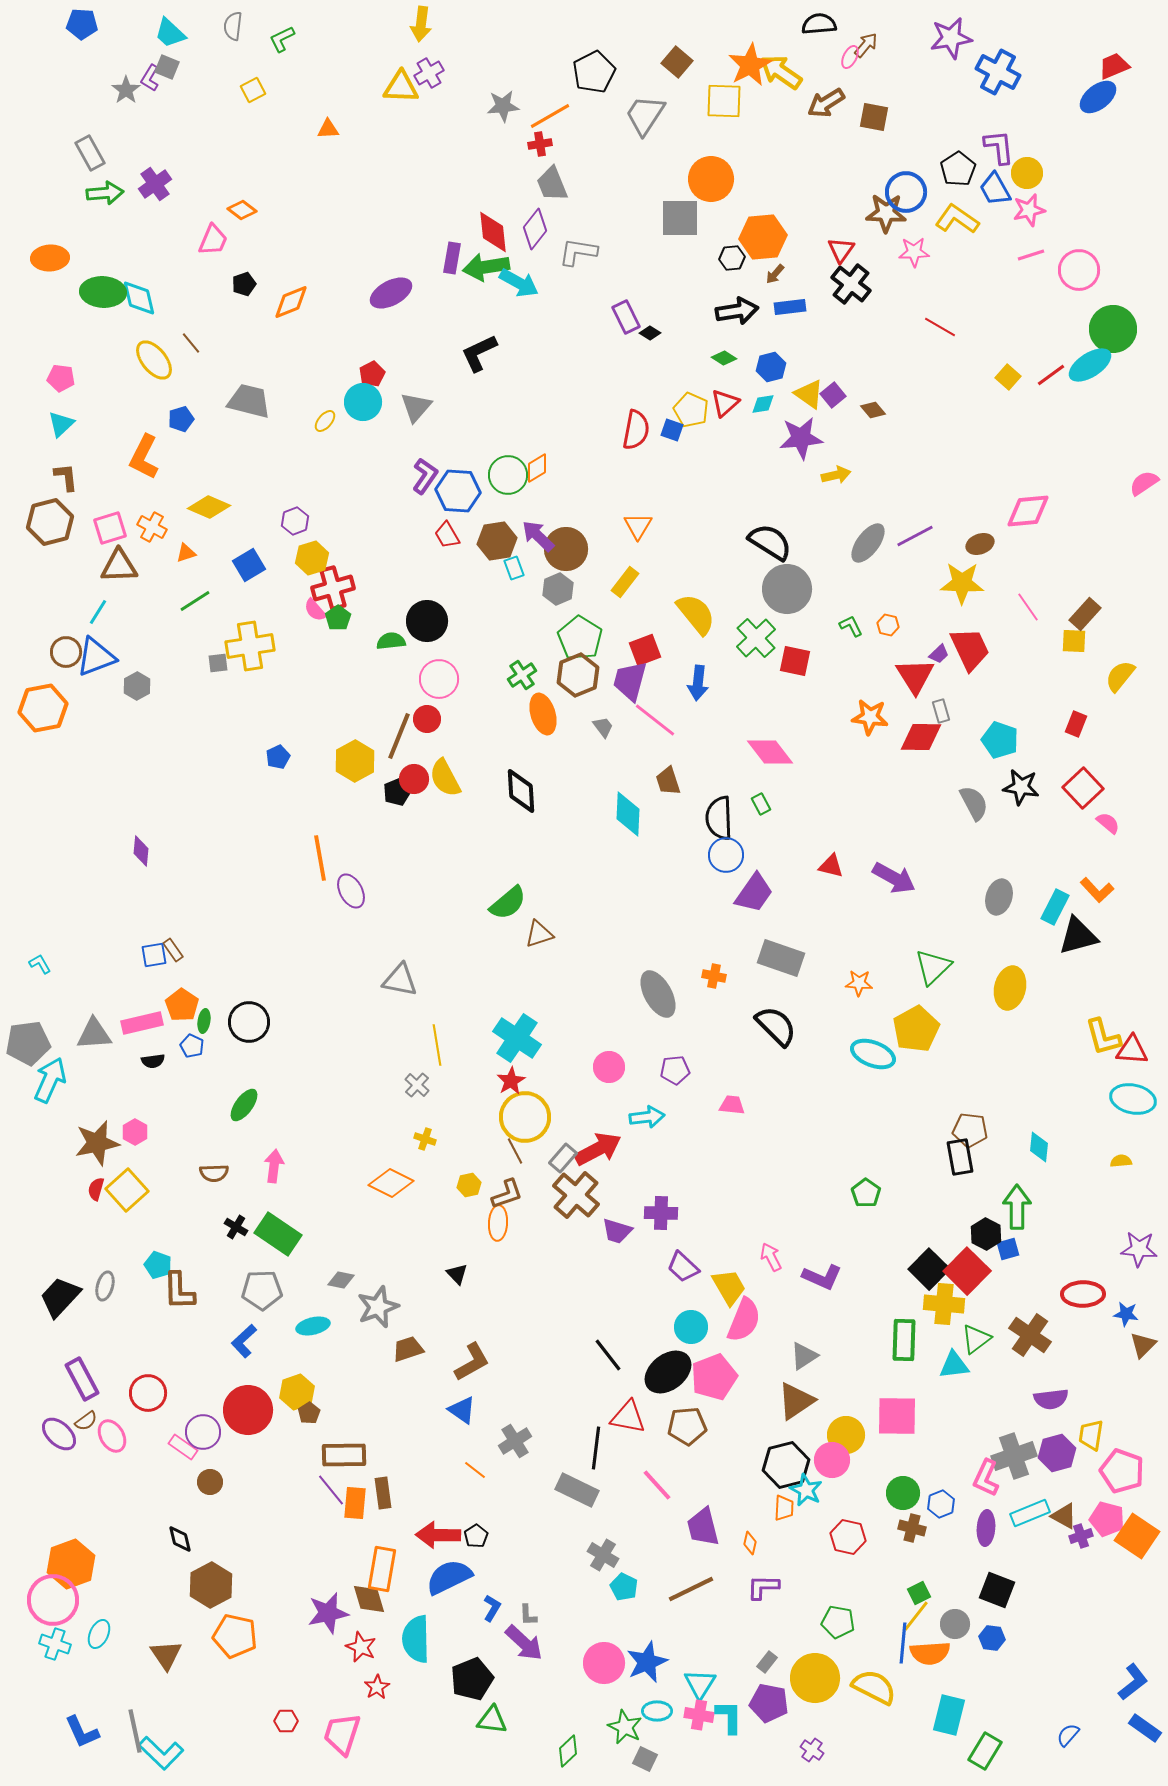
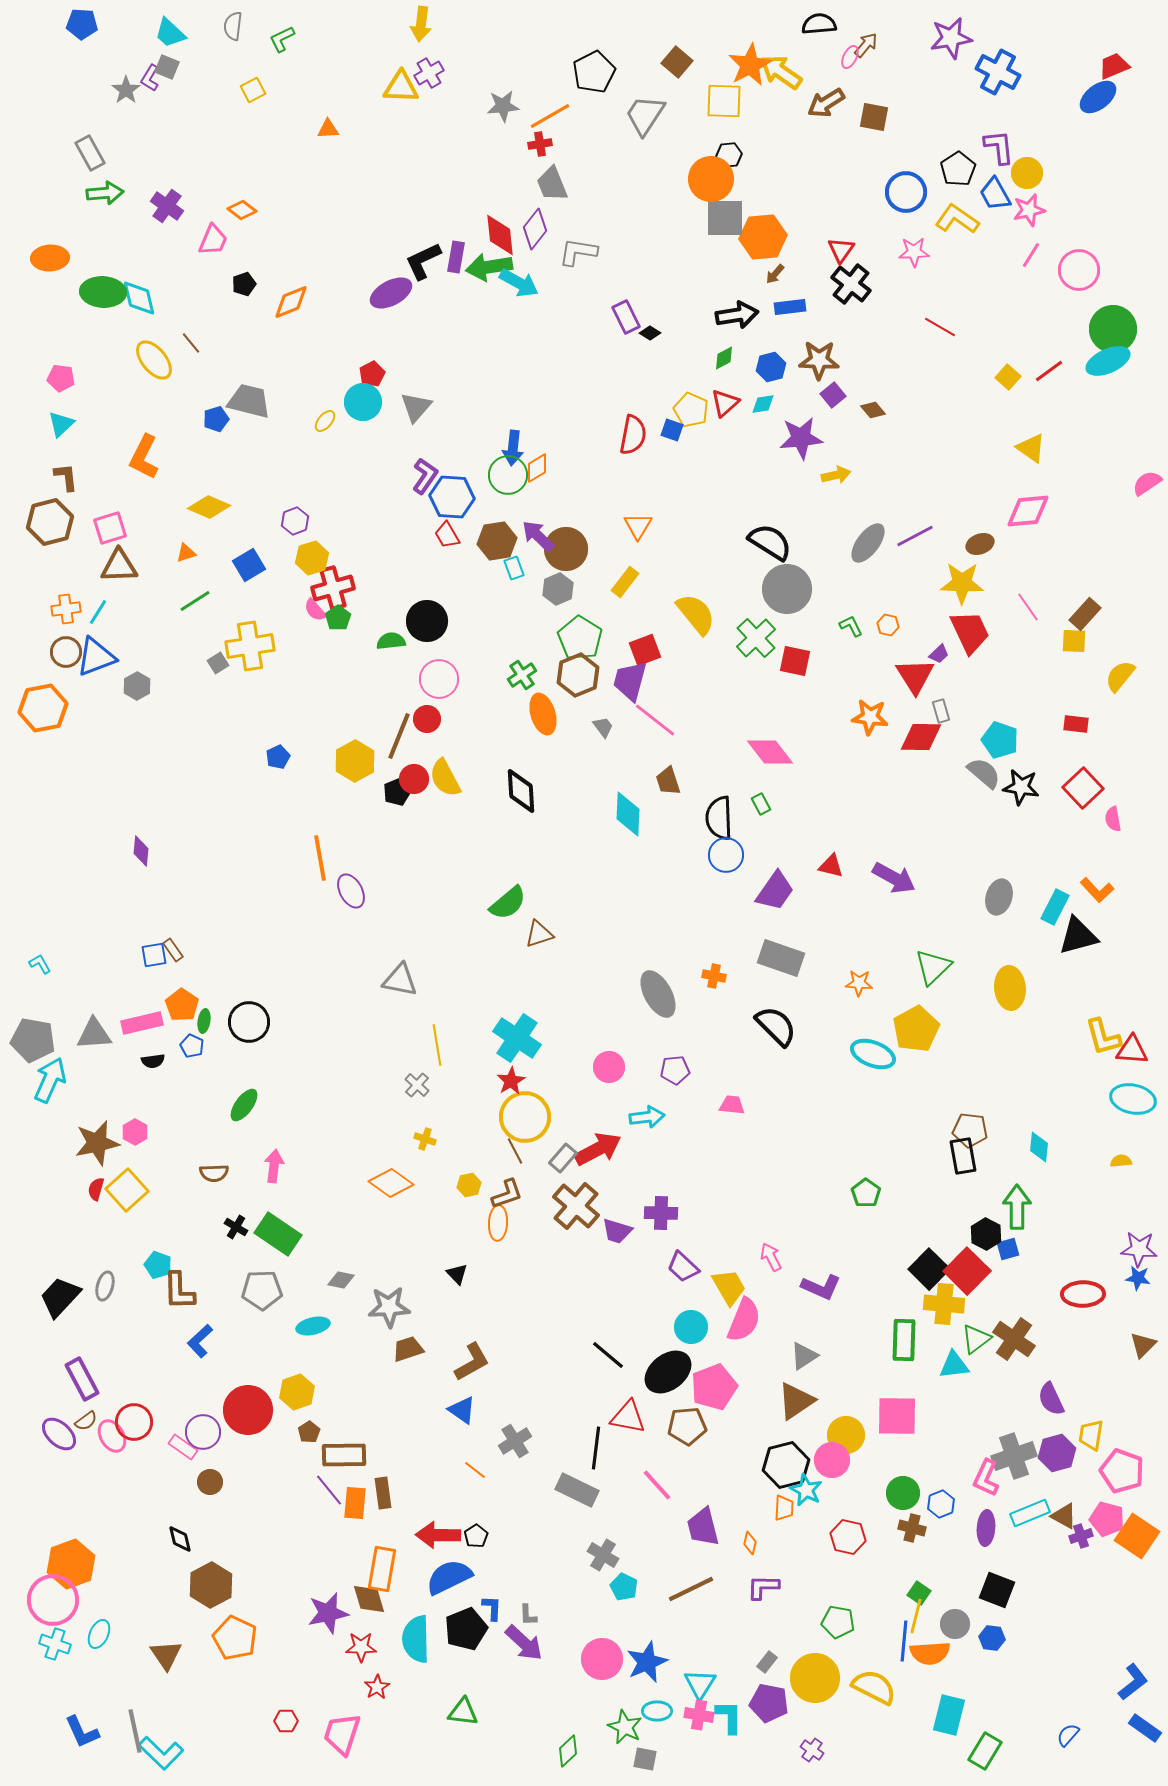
purple cross at (155, 184): moved 12 px right, 22 px down; rotated 20 degrees counterclockwise
blue trapezoid at (995, 189): moved 5 px down
brown star at (886, 213): moved 67 px left, 147 px down
gray square at (680, 218): moved 45 px right
red diamond at (493, 232): moved 7 px right, 3 px down
pink line at (1031, 255): rotated 40 degrees counterclockwise
purple rectangle at (452, 258): moved 4 px right, 1 px up
black hexagon at (732, 258): moved 3 px left, 103 px up
green arrow at (486, 267): moved 3 px right
black arrow at (737, 311): moved 4 px down
black L-shape at (479, 353): moved 56 px left, 92 px up
green diamond at (724, 358): rotated 60 degrees counterclockwise
cyan ellipse at (1090, 365): moved 18 px right, 4 px up; rotated 9 degrees clockwise
red line at (1051, 375): moved 2 px left, 4 px up
yellow triangle at (809, 394): moved 222 px right, 54 px down
blue pentagon at (181, 419): moved 35 px right
red semicircle at (636, 430): moved 3 px left, 5 px down
pink semicircle at (1144, 483): moved 3 px right
blue hexagon at (458, 491): moved 6 px left, 6 px down
orange cross at (152, 527): moved 86 px left, 82 px down; rotated 36 degrees counterclockwise
red trapezoid at (970, 649): moved 17 px up
gray square at (218, 663): rotated 25 degrees counterclockwise
blue arrow at (698, 683): moved 185 px left, 235 px up
red rectangle at (1076, 724): rotated 75 degrees clockwise
gray semicircle at (974, 803): moved 10 px right, 30 px up; rotated 21 degrees counterclockwise
pink semicircle at (1108, 823): moved 5 px right, 4 px up; rotated 140 degrees counterclockwise
purple trapezoid at (754, 893): moved 21 px right, 2 px up
yellow ellipse at (1010, 988): rotated 18 degrees counterclockwise
gray pentagon at (28, 1043): moved 5 px right, 3 px up; rotated 18 degrees clockwise
black rectangle at (960, 1157): moved 3 px right, 1 px up
orange diamond at (391, 1183): rotated 9 degrees clockwise
brown cross at (576, 1195): moved 11 px down
purple L-shape at (822, 1277): moved 1 px left, 10 px down
gray star at (378, 1307): moved 11 px right; rotated 18 degrees clockwise
blue star at (1126, 1314): moved 12 px right, 36 px up
brown cross at (1030, 1335): moved 16 px left, 4 px down
blue L-shape at (244, 1341): moved 44 px left
black line at (608, 1355): rotated 12 degrees counterclockwise
pink pentagon at (714, 1377): moved 10 px down
red circle at (148, 1393): moved 14 px left, 29 px down
purple semicircle at (1051, 1399): rotated 72 degrees clockwise
brown pentagon at (309, 1413): moved 19 px down
purple line at (331, 1490): moved 2 px left
green square at (919, 1593): rotated 30 degrees counterclockwise
blue L-shape at (492, 1608): rotated 28 degrees counterclockwise
yellow line at (916, 1616): rotated 24 degrees counterclockwise
orange pentagon at (235, 1636): moved 2 px down; rotated 12 degrees clockwise
blue line at (903, 1643): moved 1 px right, 2 px up
red star at (361, 1647): rotated 24 degrees counterclockwise
pink circle at (604, 1663): moved 2 px left, 4 px up
black pentagon at (472, 1679): moved 6 px left, 50 px up
green triangle at (492, 1720): moved 29 px left, 8 px up
gray square at (645, 1759): rotated 15 degrees counterclockwise
